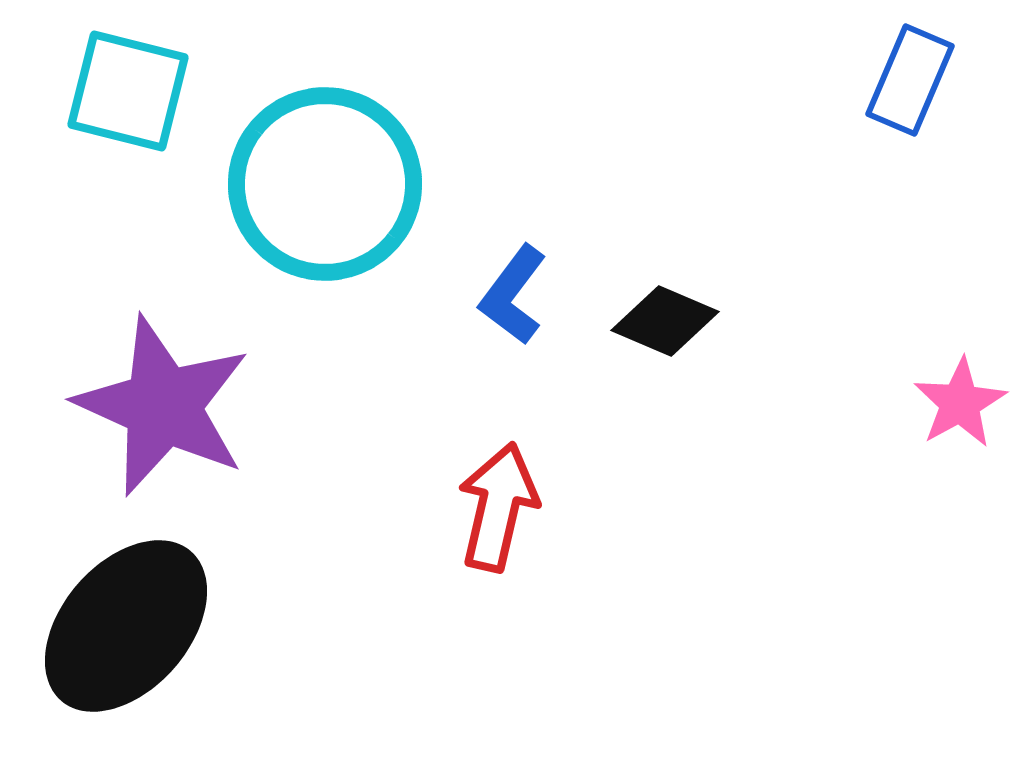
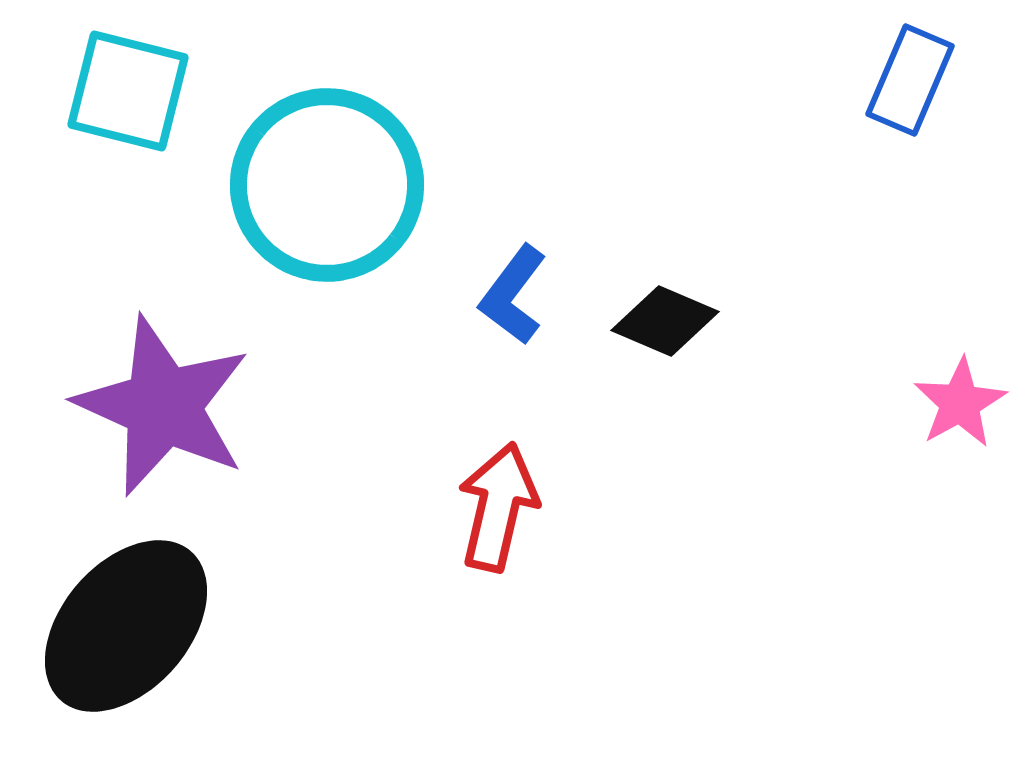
cyan circle: moved 2 px right, 1 px down
